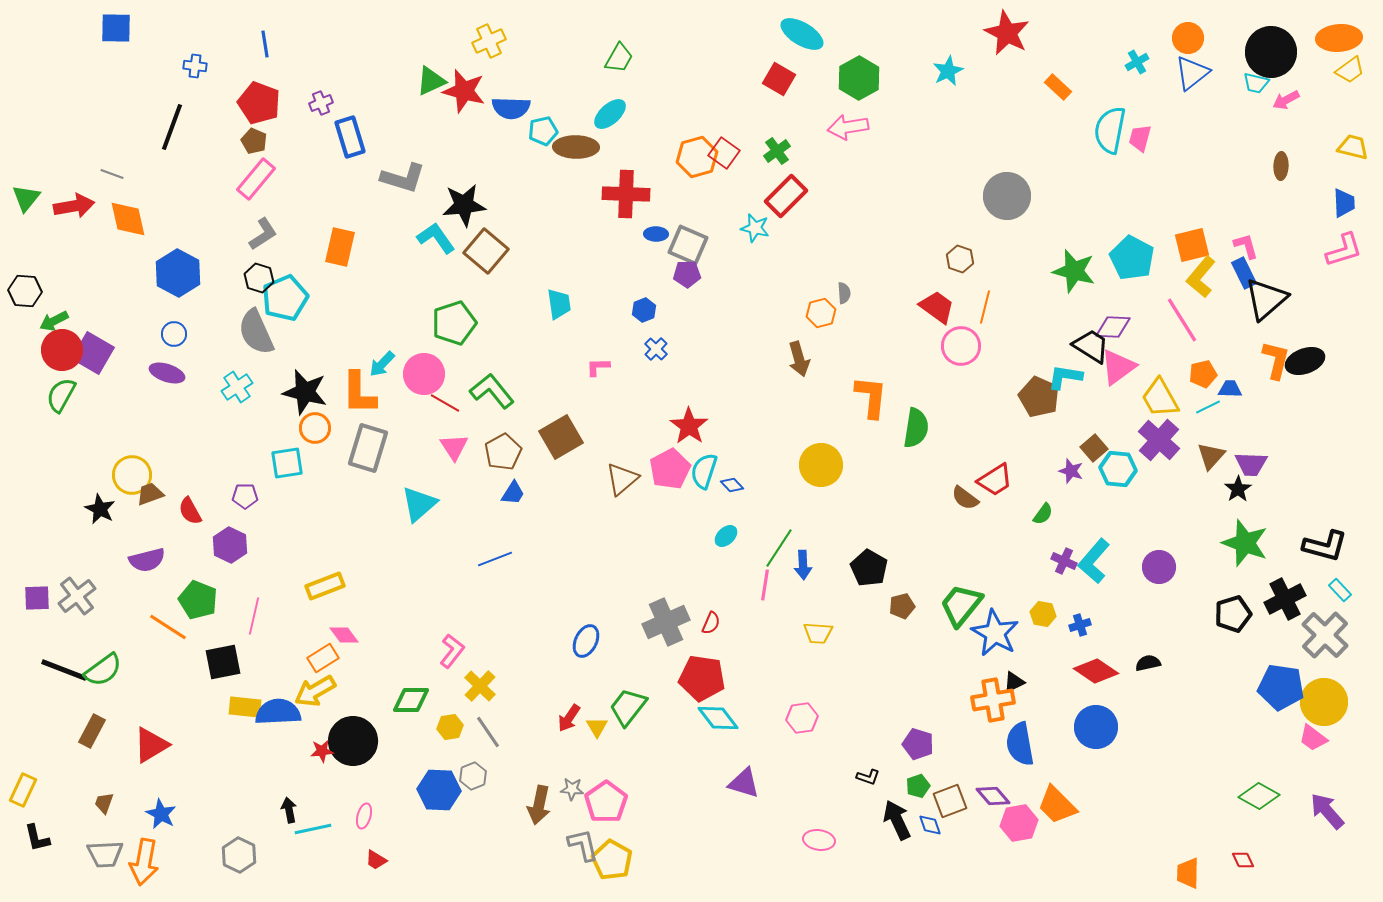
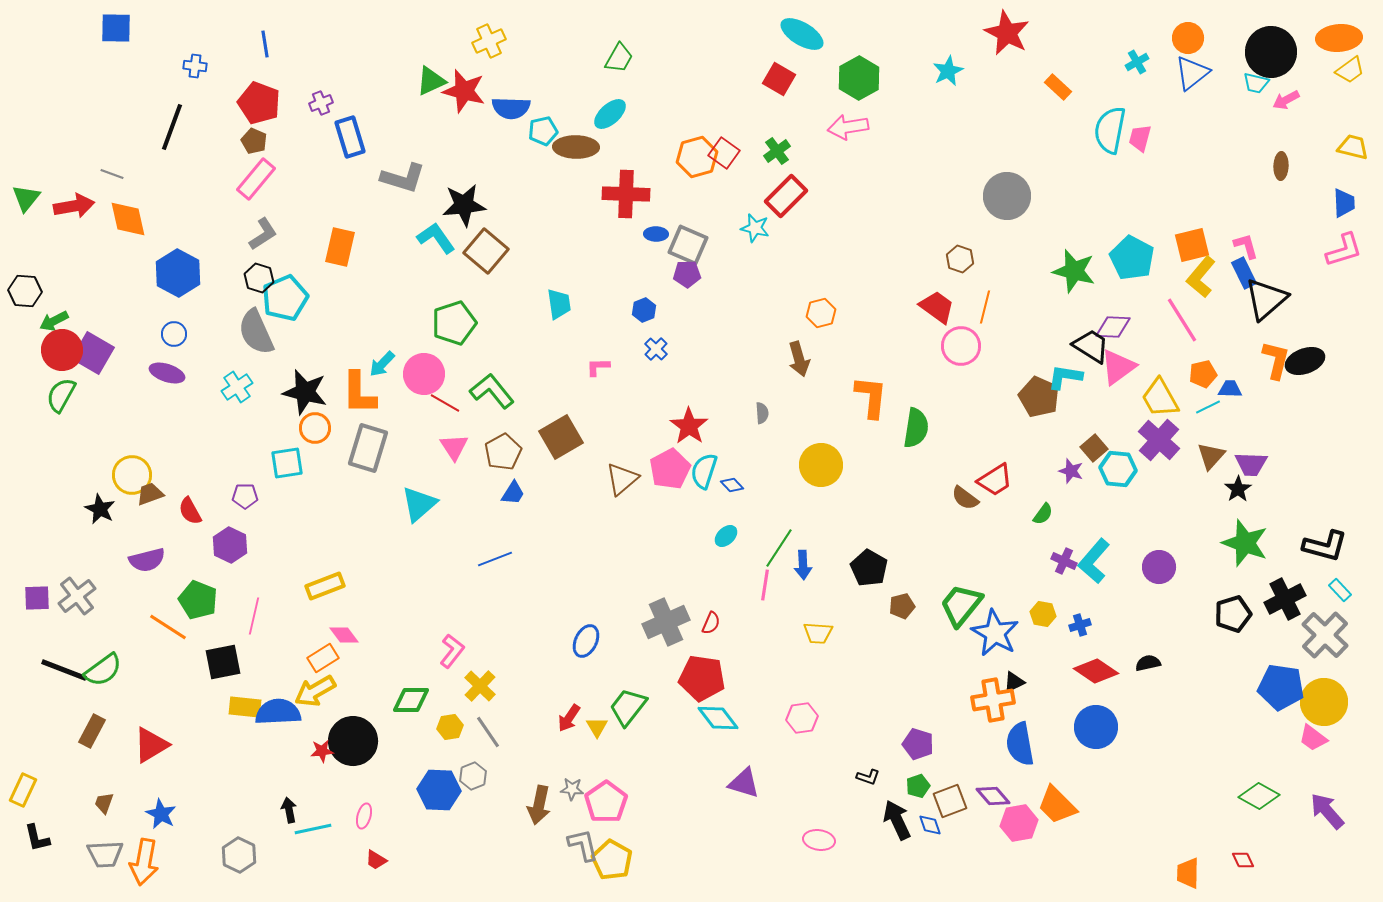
gray semicircle at (844, 293): moved 82 px left, 120 px down
